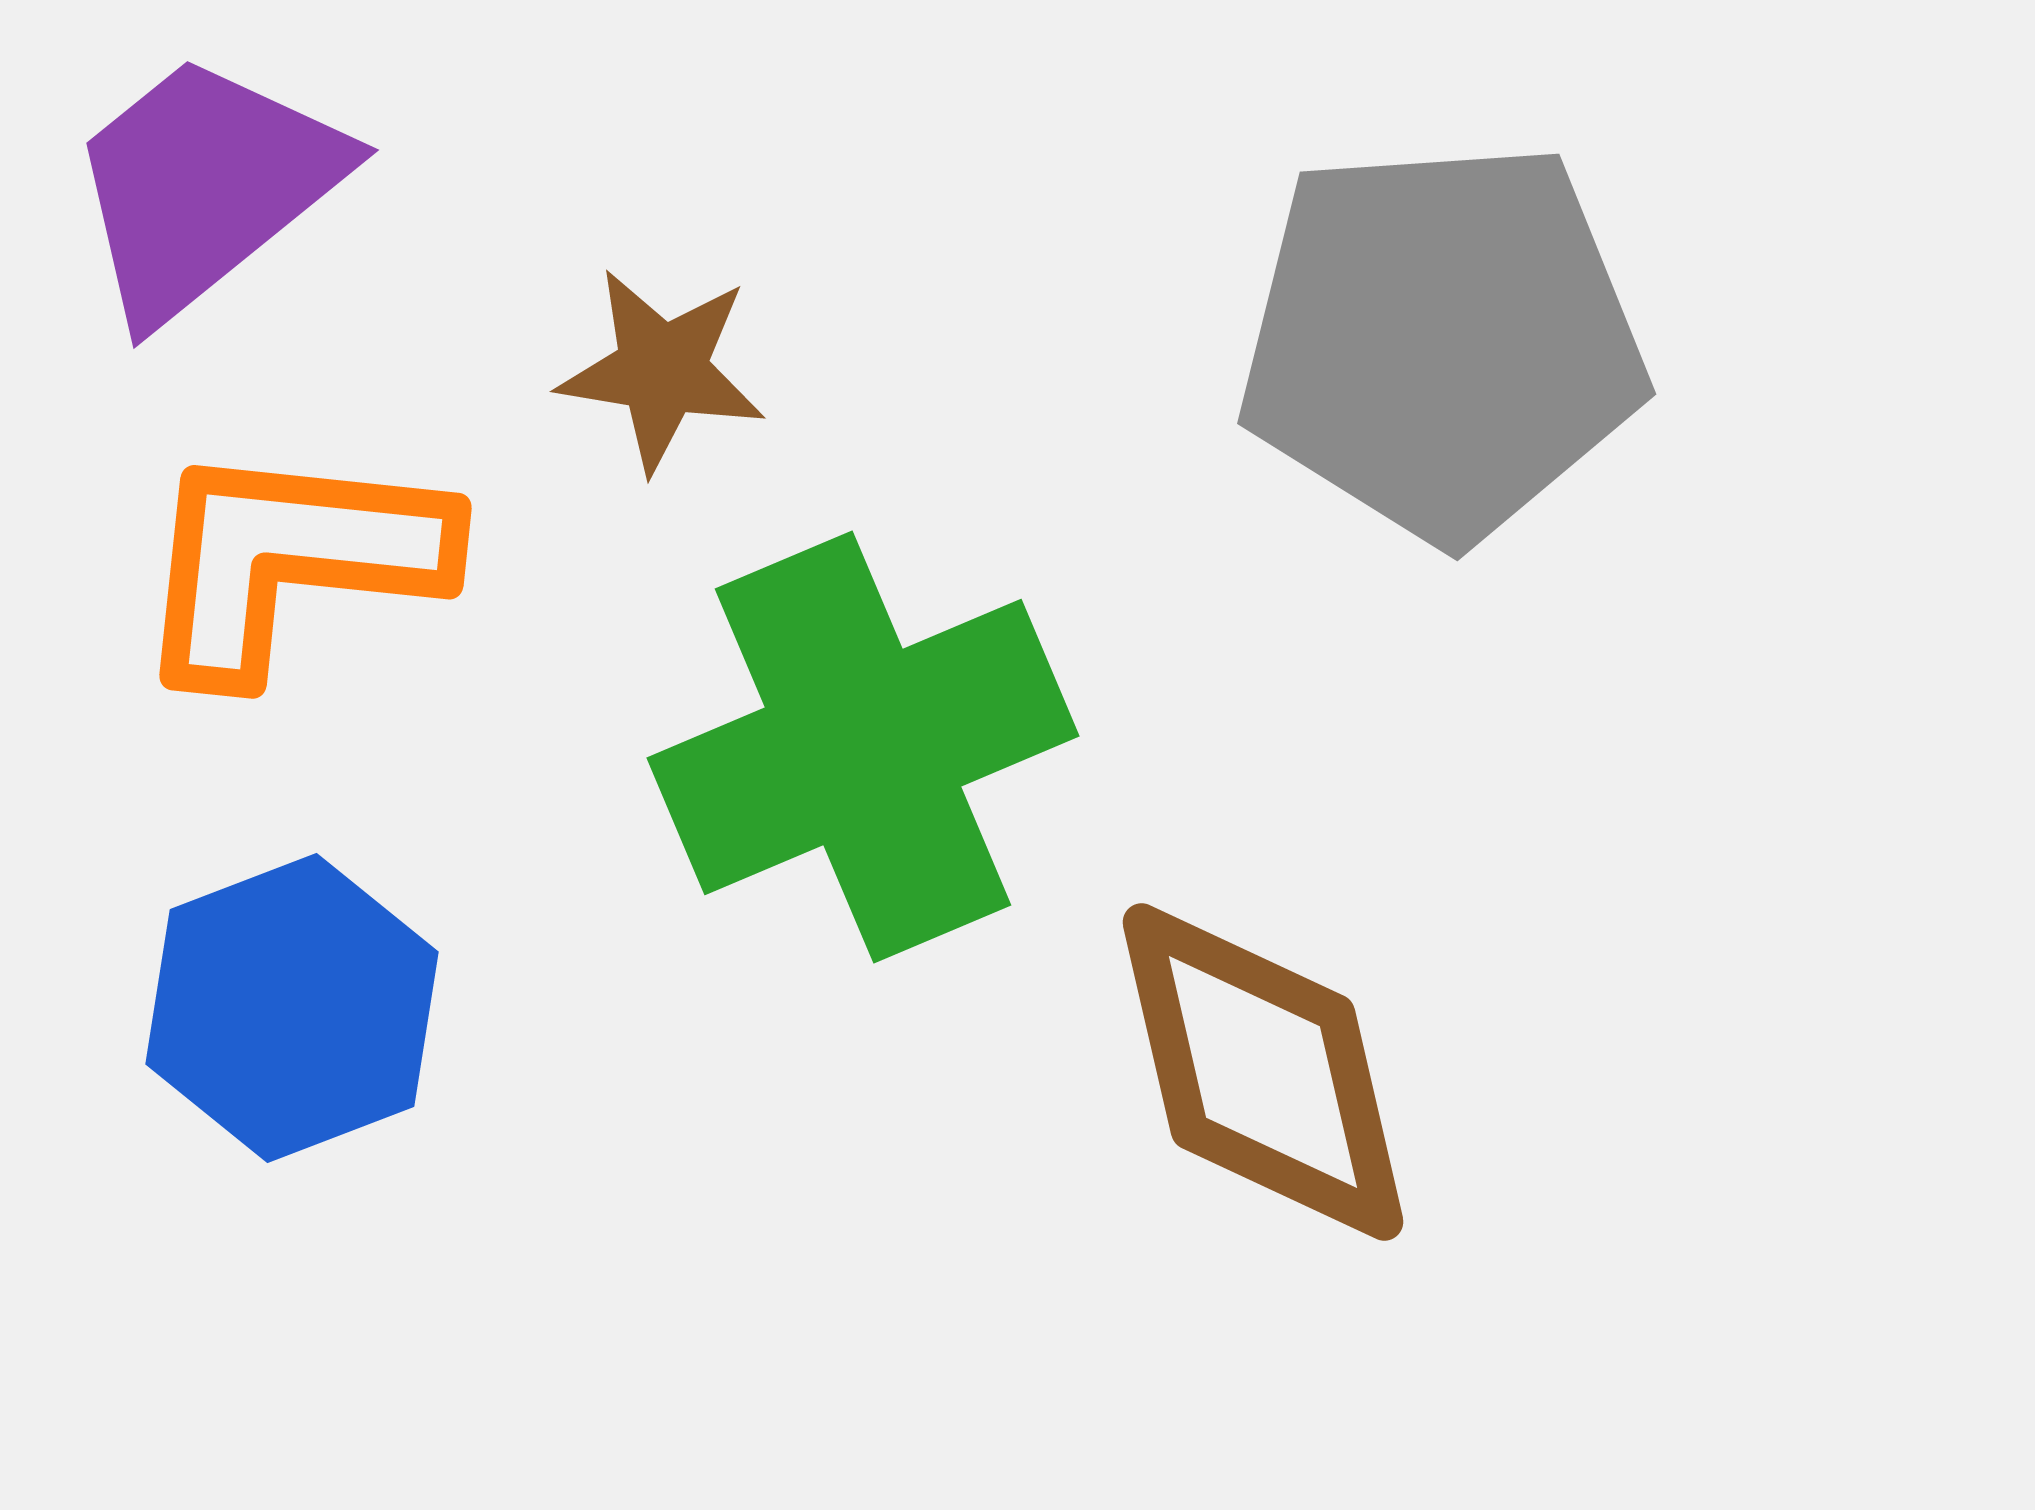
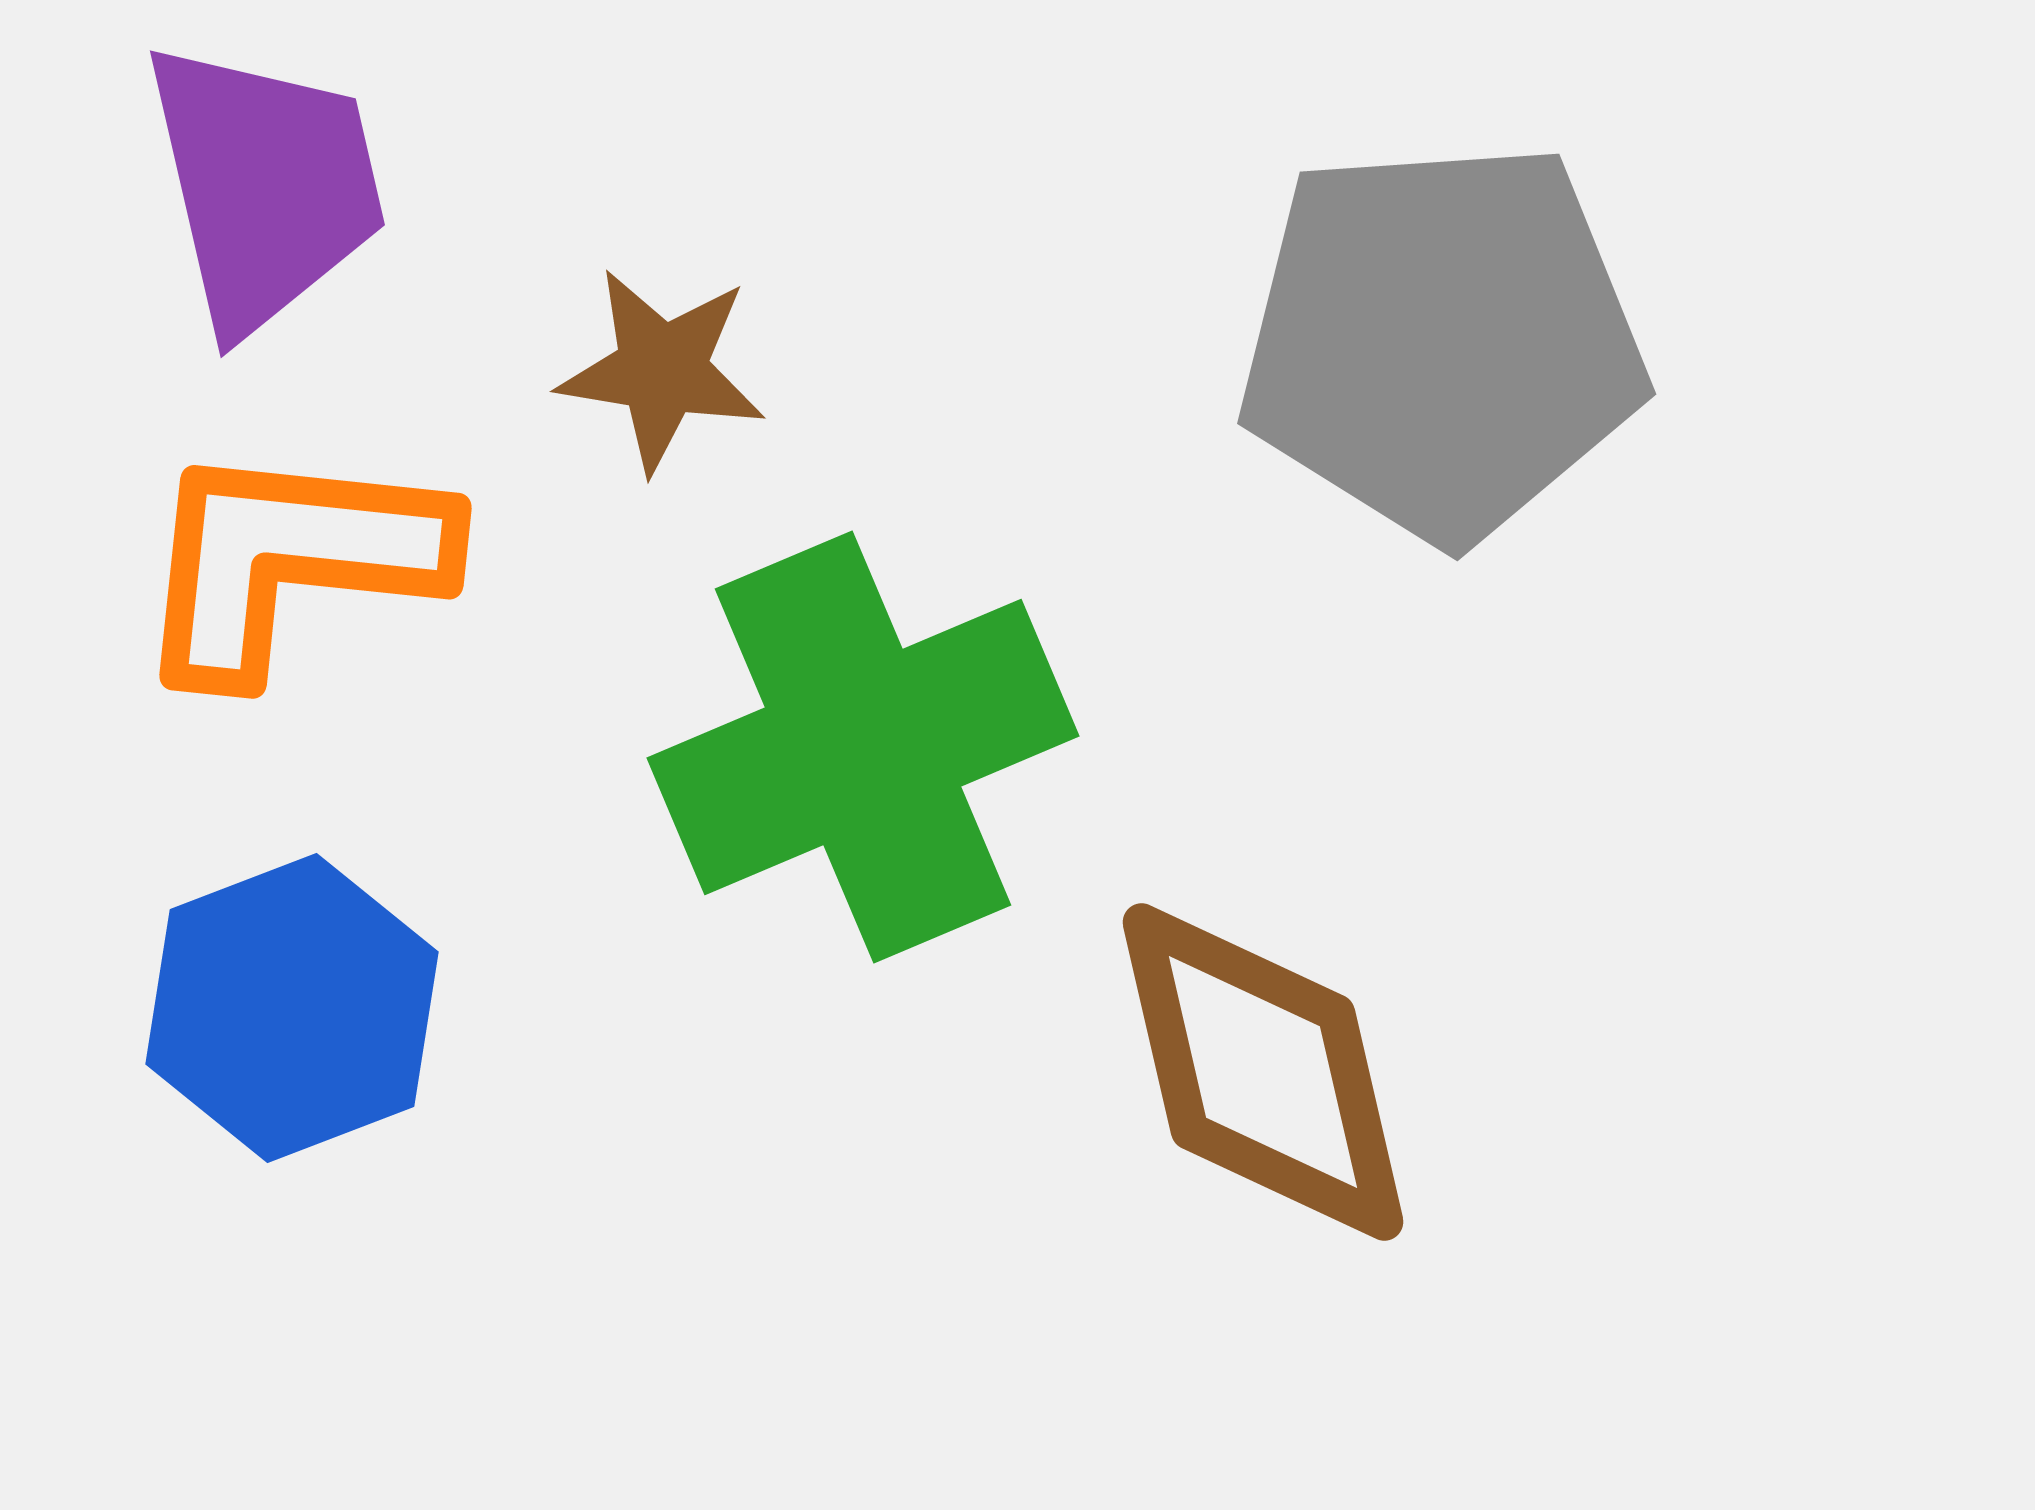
purple trapezoid: moved 60 px right; rotated 116 degrees clockwise
